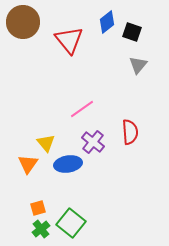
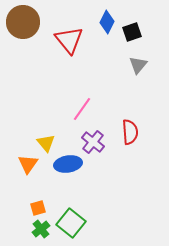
blue diamond: rotated 25 degrees counterclockwise
black square: rotated 36 degrees counterclockwise
pink line: rotated 20 degrees counterclockwise
